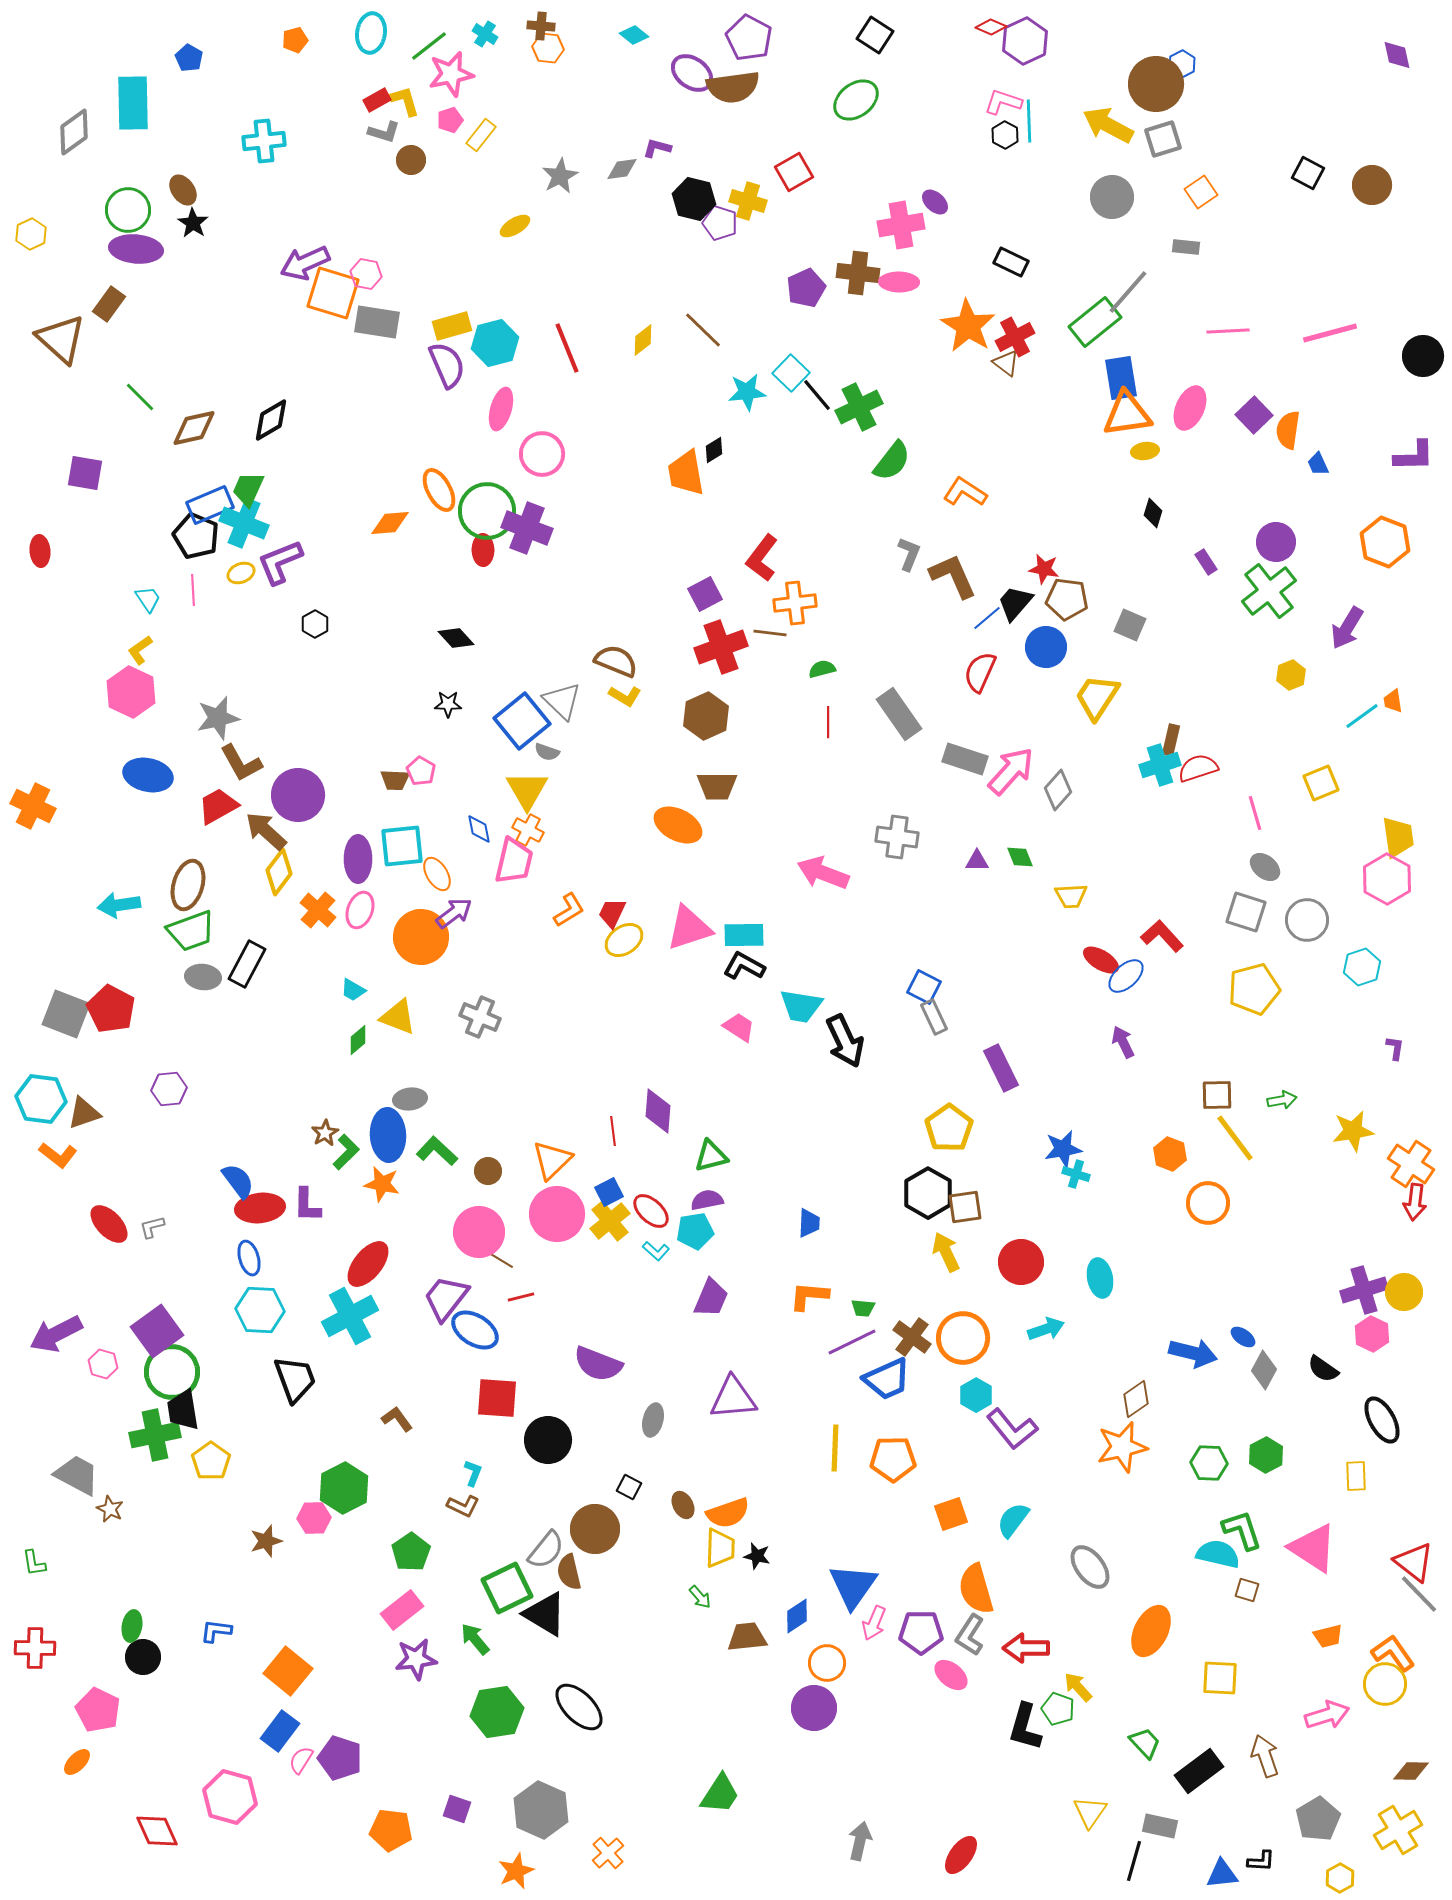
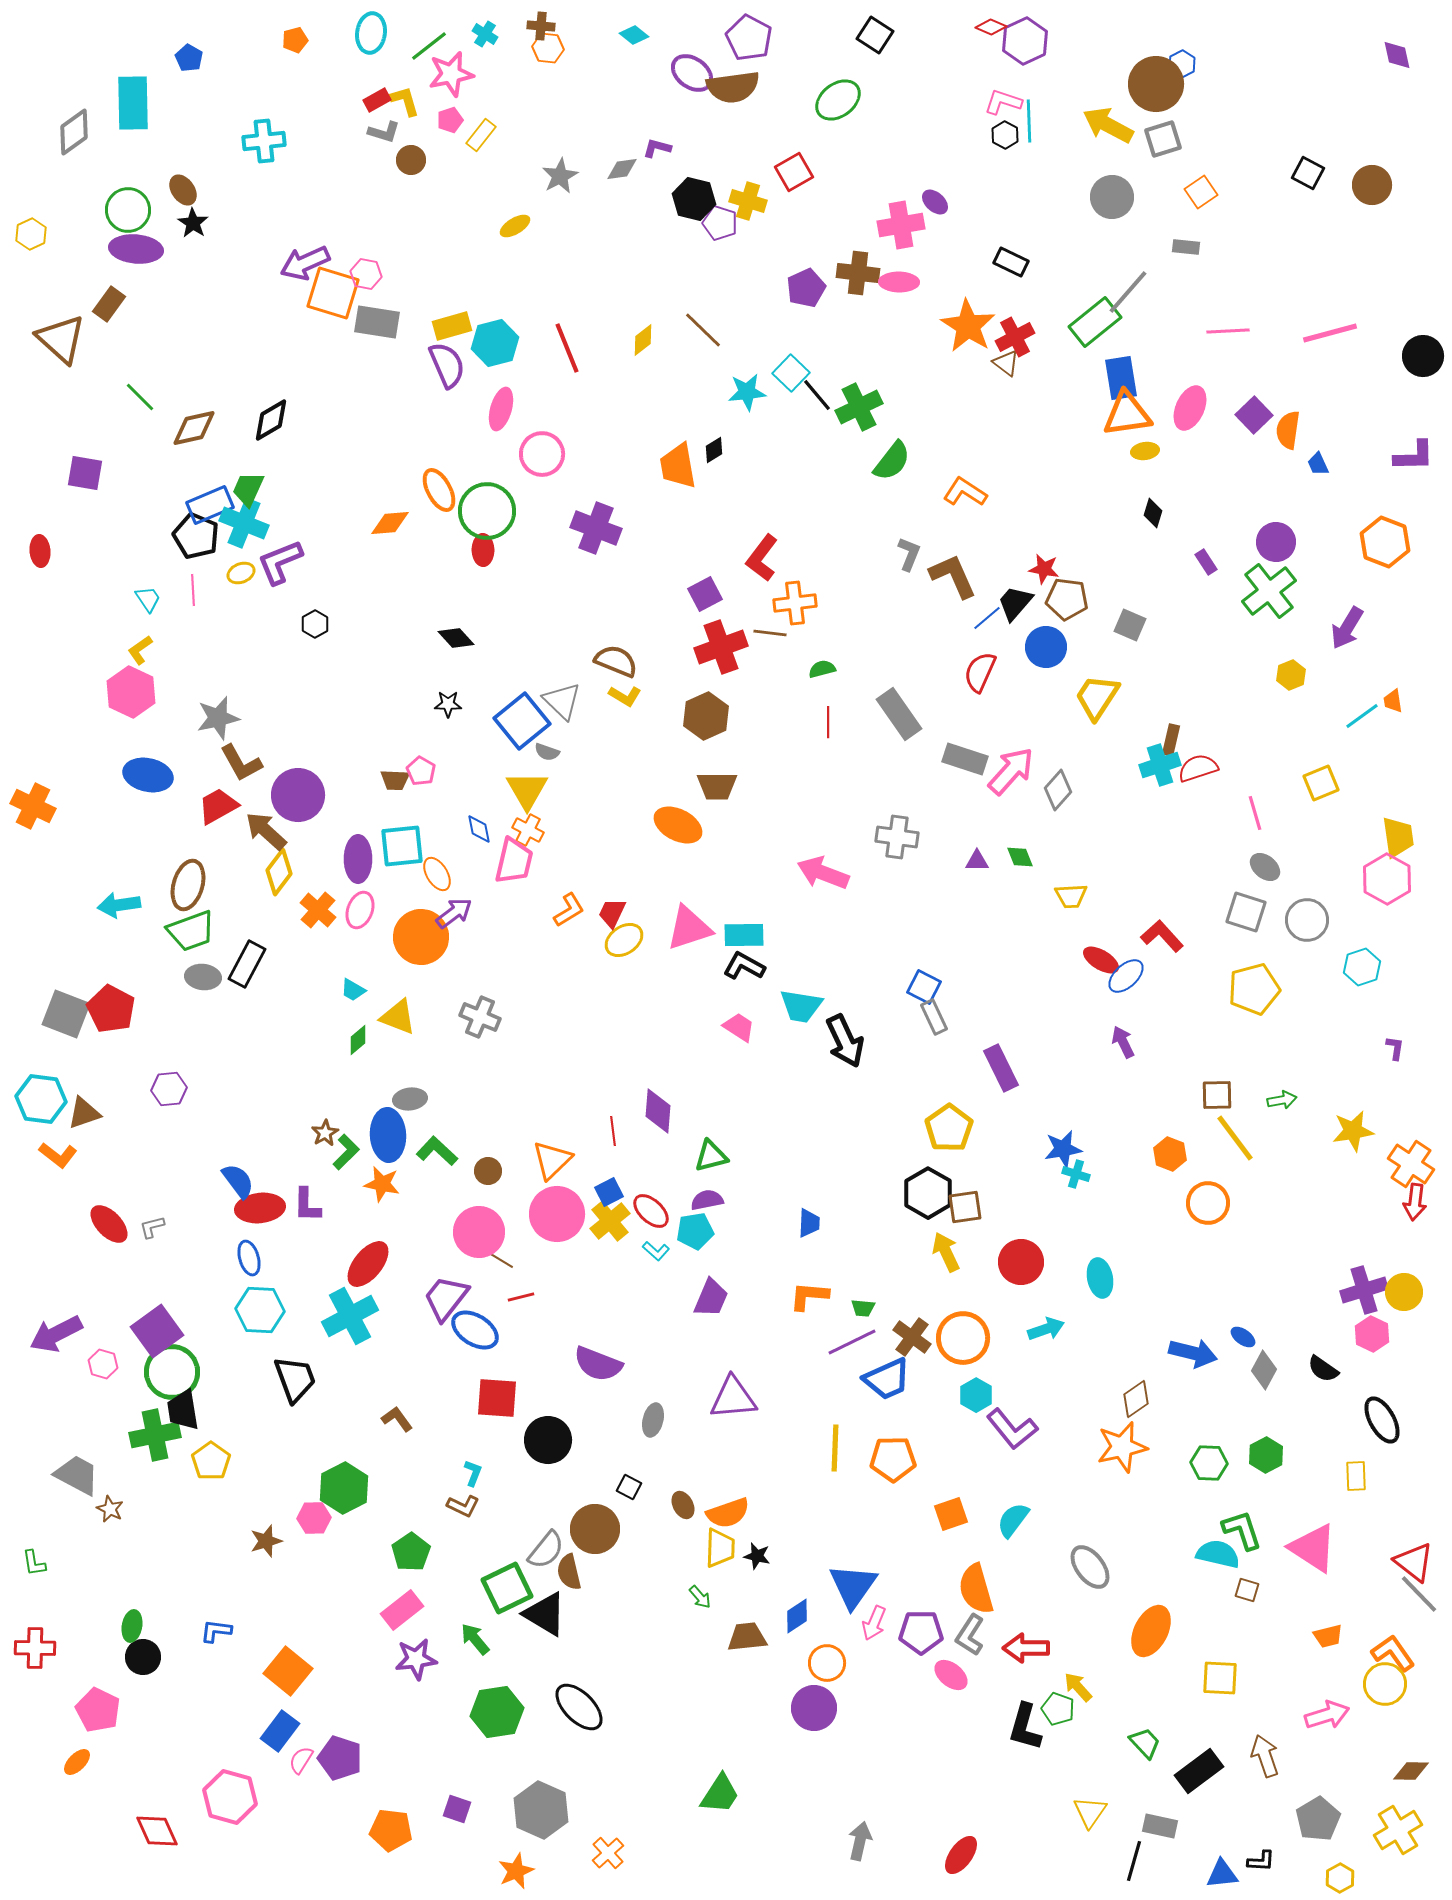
green ellipse at (856, 100): moved 18 px left
orange trapezoid at (686, 473): moved 8 px left, 7 px up
purple cross at (527, 528): moved 69 px right
